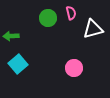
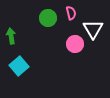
white triangle: rotated 45 degrees counterclockwise
green arrow: rotated 84 degrees clockwise
cyan square: moved 1 px right, 2 px down
pink circle: moved 1 px right, 24 px up
